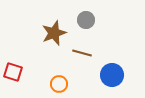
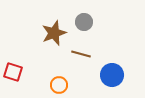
gray circle: moved 2 px left, 2 px down
brown line: moved 1 px left, 1 px down
orange circle: moved 1 px down
